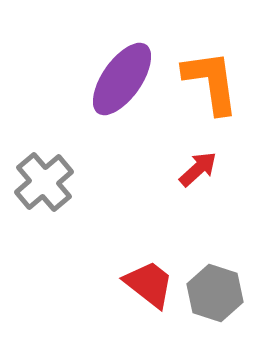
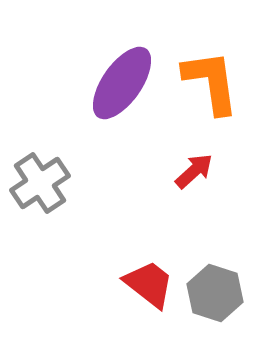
purple ellipse: moved 4 px down
red arrow: moved 4 px left, 2 px down
gray cross: moved 4 px left, 1 px down; rotated 6 degrees clockwise
